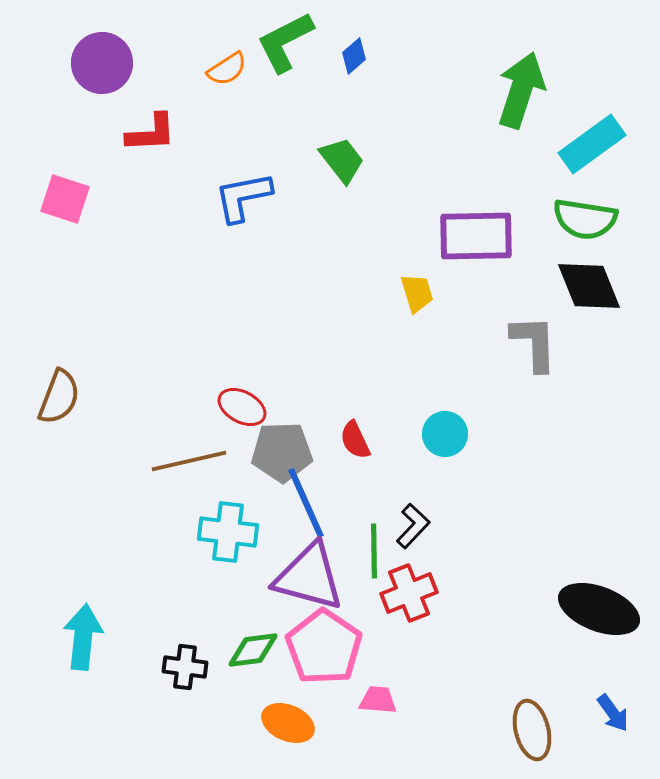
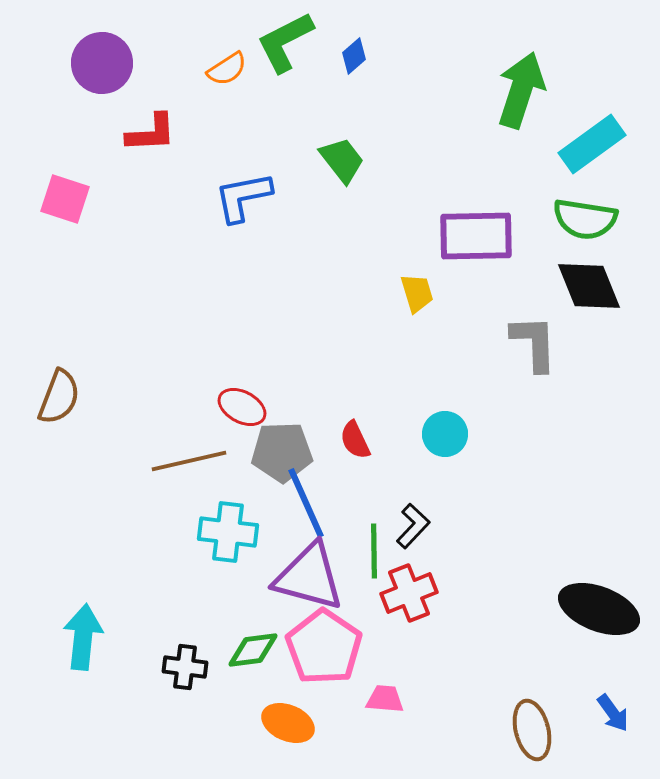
pink trapezoid: moved 7 px right, 1 px up
